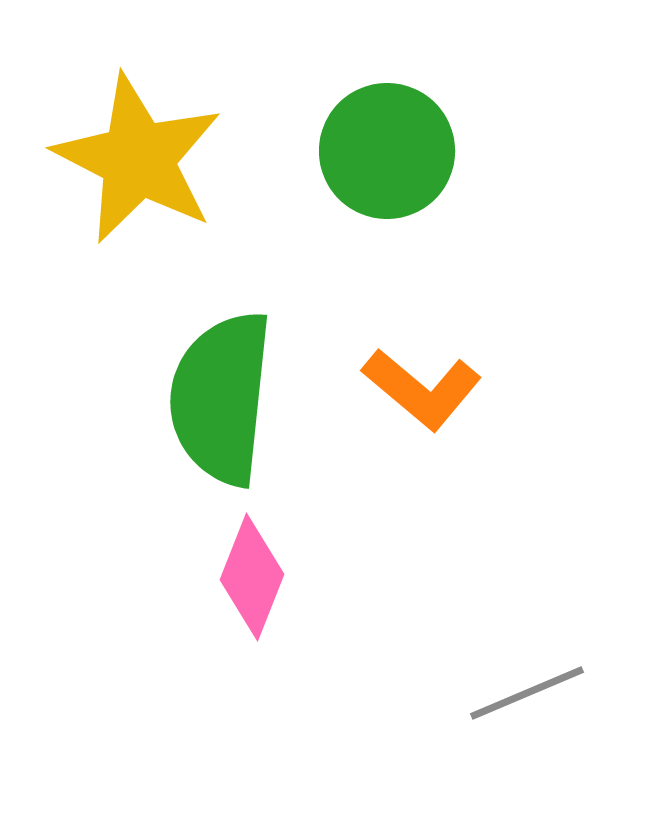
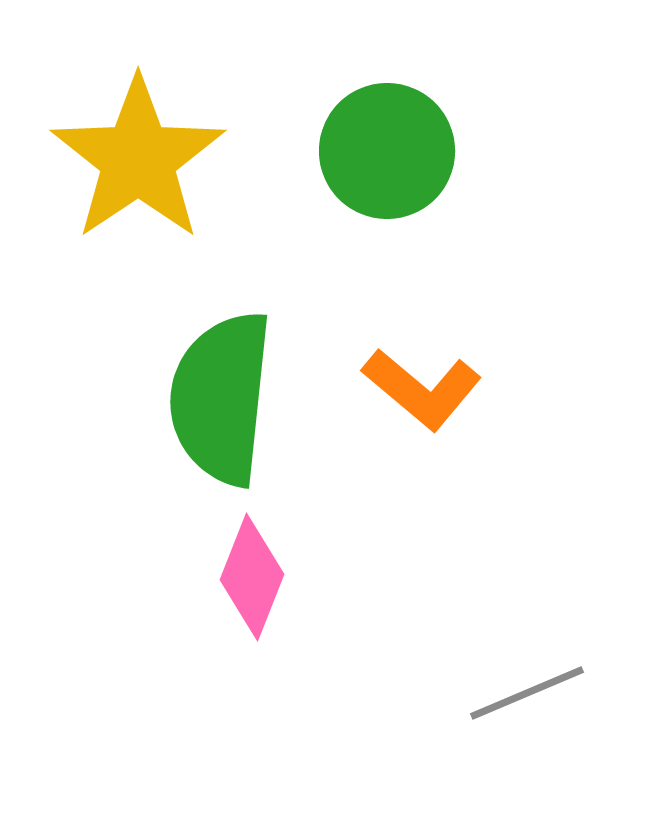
yellow star: rotated 11 degrees clockwise
